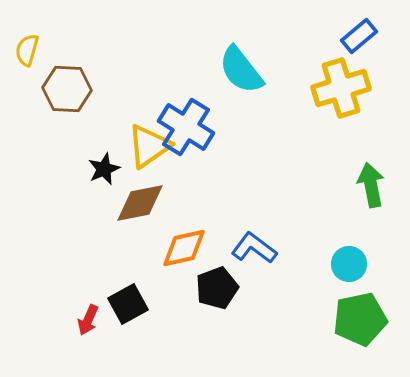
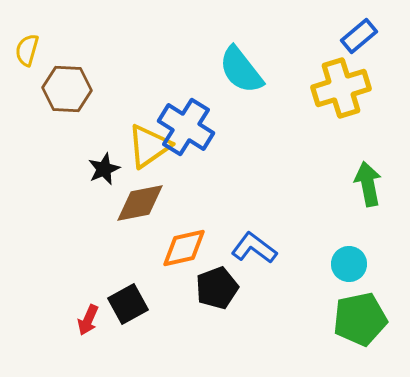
green arrow: moved 3 px left, 1 px up
